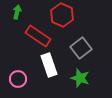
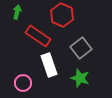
pink circle: moved 5 px right, 4 px down
